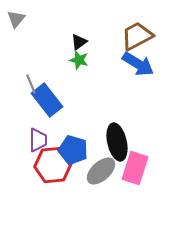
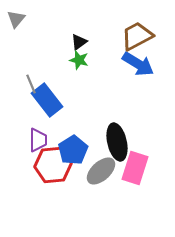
blue pentagon: rotated 24 degrees clockwise
